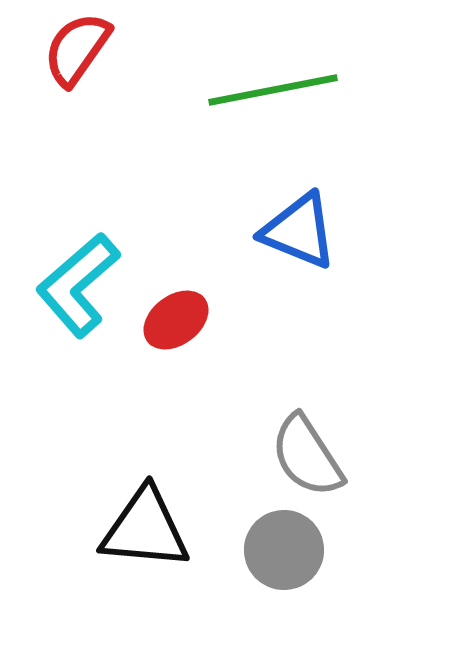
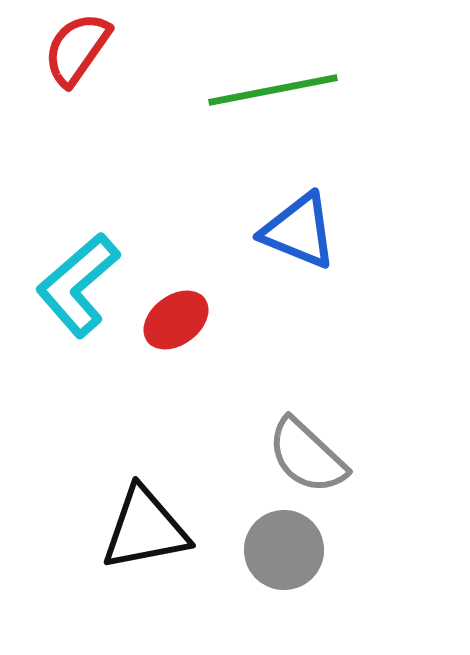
gray semicircle: rotated 14 degrees counterclockwise
black triangle: rotated 16 degrees counterclockwise
